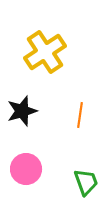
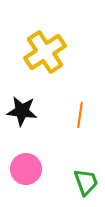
black star: rotated 24 degrees clockwise
